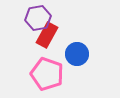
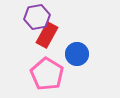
purple hexagon: moved 1 px left, 1 px up
pink pentagon: rotated 12 degrees clockwise
